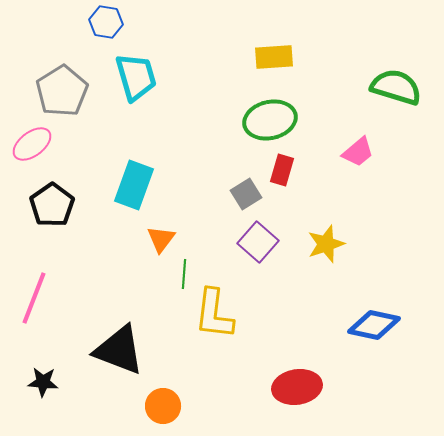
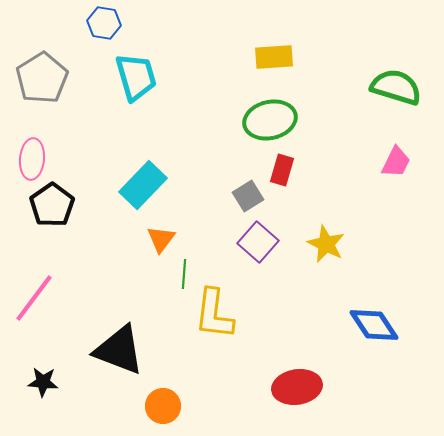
blue hexagon: moved 2 px left, 1 px down
gray pentagon: moved 20 px left, 13 px up
pink ellipse: moved 15 px down; rotated 48 degrees counterclockwise
pink trapezoid: moved 38 px right, 10 px down; rotated 24 degrees counterclockwise
cyan rectangle: moved 9 px right; rotated 24 degrees clockwise
gray square: moved 2 px right, 2 px down
yellow star: rotated 27 degrees counterclockwise
pink line: rotated 16 degrees clockwise
blue diamond: rotated 45 degrees clockwise
